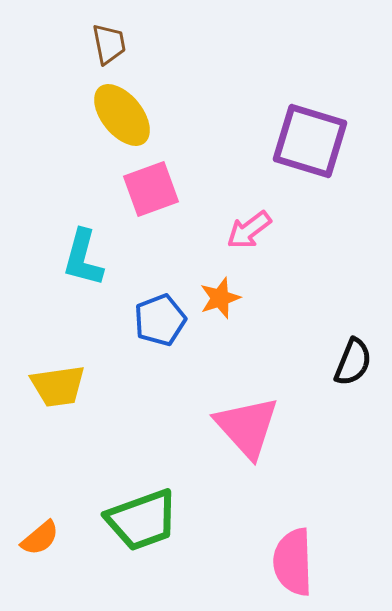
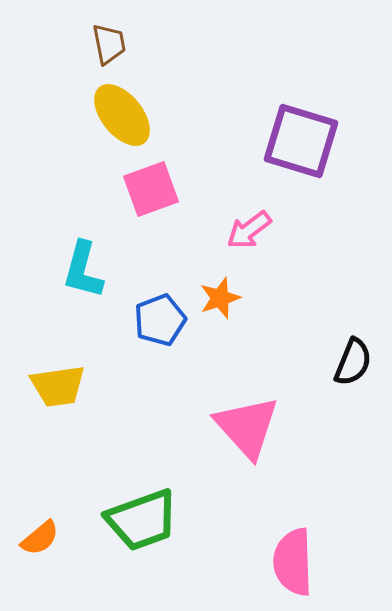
purple square: moved 9 px left
cyan L-shape: moved 12 px down
